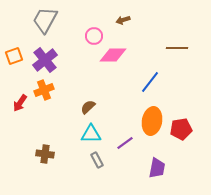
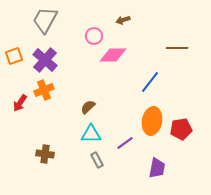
purple cross: rotated 10 degrees counterclockwise
